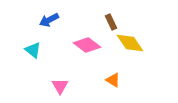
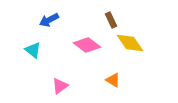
brown rectangle: moved 2 px up
pink triangle: rotated 24 degrees clockwise
